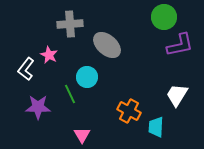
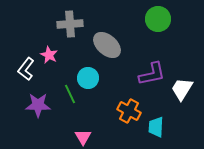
green circle: moved 6 px left, 2 px down
purple L-shape: moved 28 px left, 29 px down
cyan circle: moved 1 px right, 1 px down
white trapezoid: moved 5 px right, 6 px up
purple star: moved 2 px up
pink triangle: moved 1 px right, 2 px down
